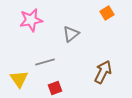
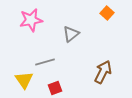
orange square: rotated 16 degrees counterclockwise
yellow triangle: moved 5 px right, 1 px down
